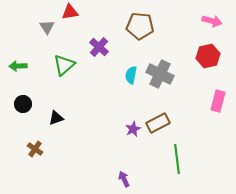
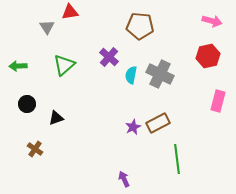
purple cross: moved 10 px right, 10 px down
black circle: moved 4 px right
purple star: moved 2 px up
